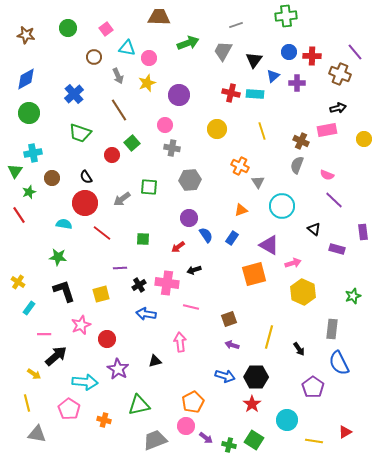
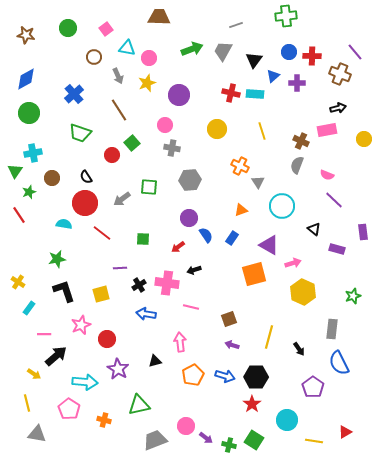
green arrow at (188, 43): moved 4 px right, 6 px down
green star at (58, 257): moved 1 px left, 2 px down; rotated 18 degrees counterclockwise
orange pentagon at (193, 402): moved 27 px up
